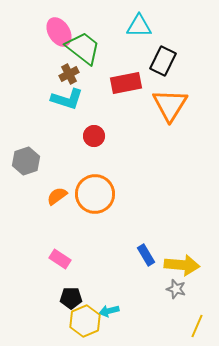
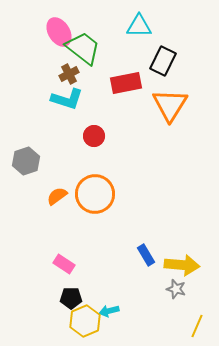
pink rectangle: moved 4 px right, 5 px down
